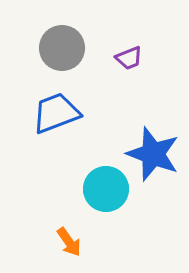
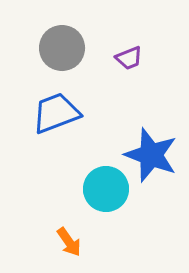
blue star: moved 2 px left, 1 px down
